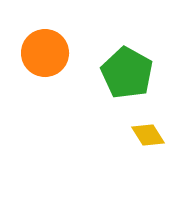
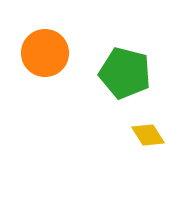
green pentagon: moved 2 px left; rotated 15 degrees counterclockwise
